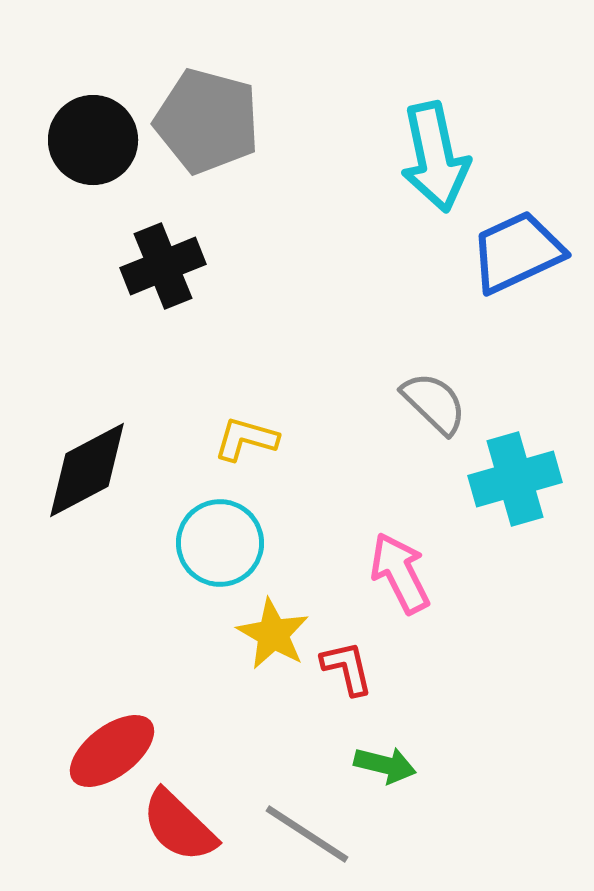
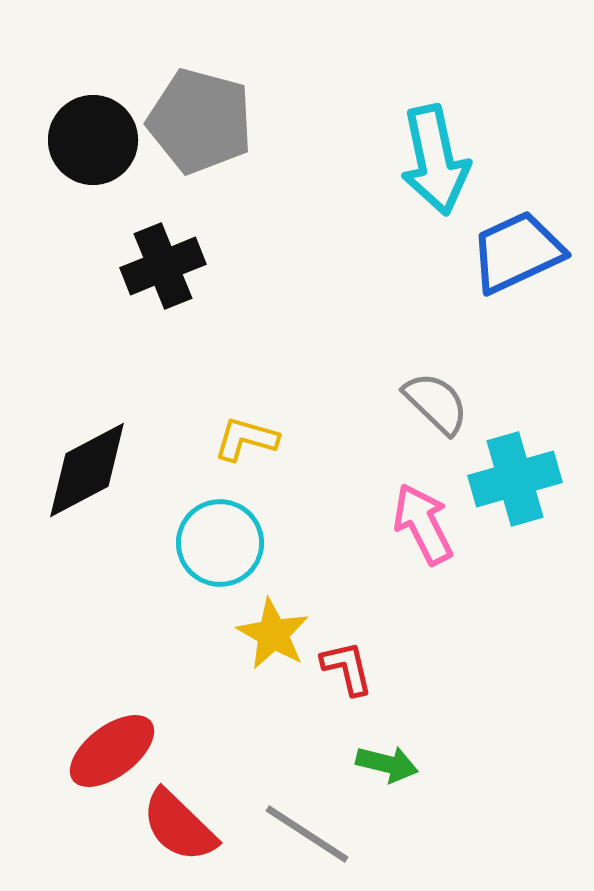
gray pentagon: moved 7 px left
cyan arrow: moved 3 px down
gray semicircle: moved 2 px right
pink arrow: moved 23 px right, 49 px up
green arrow: moved 2 px right, 1 px up
